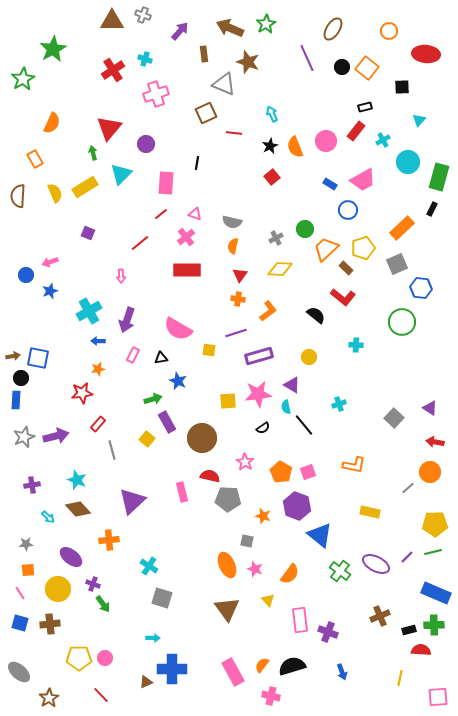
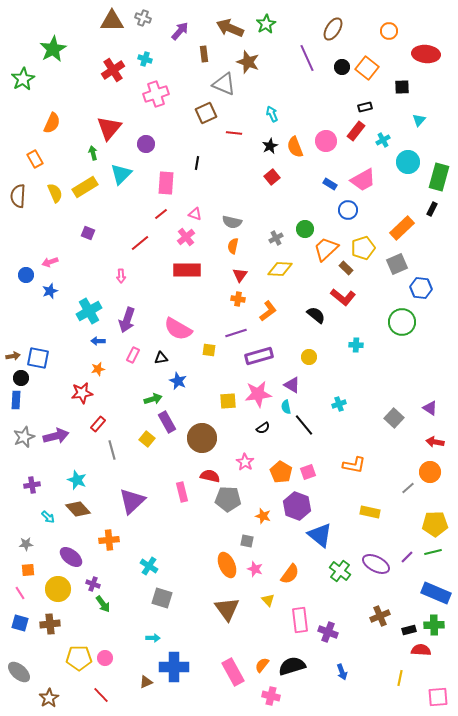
gray cross at (143, 15): moved 3 px down
blue cross at (172, 669): moved 2 px right, 2 px up
